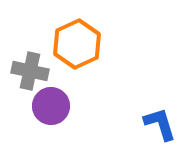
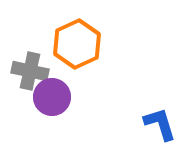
purple circle: moved 1 px right, 9 px up
